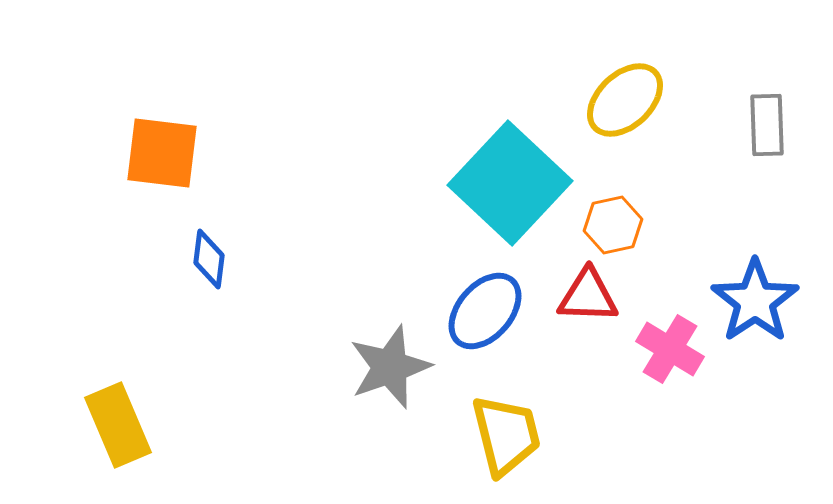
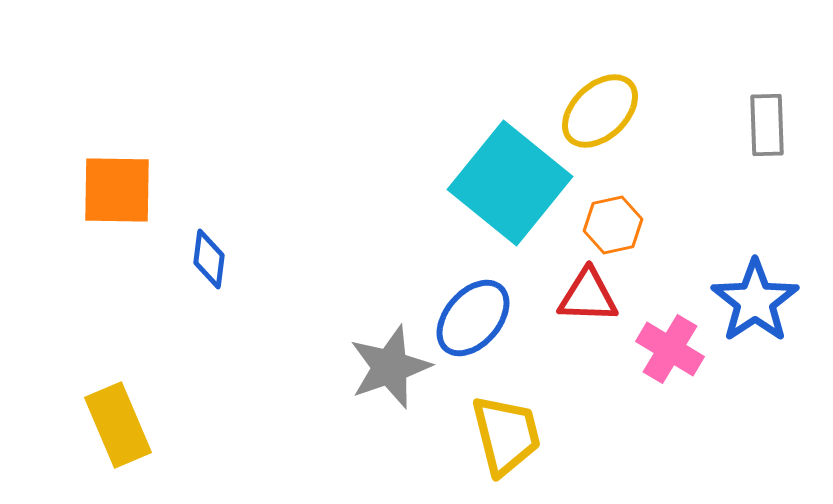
yellow ellipse: moved 25 px left, 11 px down
orange square: moved 45 px left, 37 px down; rotated 6 degrees counterclockwise
cyan square: rotated 4 degrees counterclockwise
blue ellipse: moved 12 px left, 7 px down
